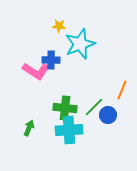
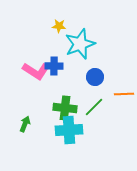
blue cross: moved 3 px right, 6 px down
orange line: moved 2 px right, 4 px down; rotated 66 degrees clockwise
blue circle: moved 13 px left, 38 px up
green arrow: moved 4 px left, 4 px up
